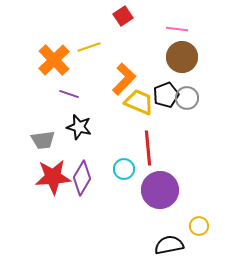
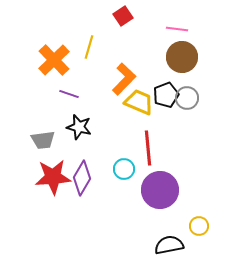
yellow line: rotated 55 degrees counterclockwise
